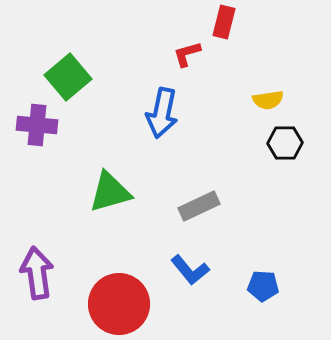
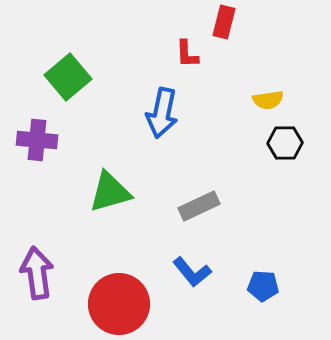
red L-shape: rotated 76 degrees counterclockwise
purple cross: moved 15 px down
blue L-shape: moved 2 px right, 2 px down
